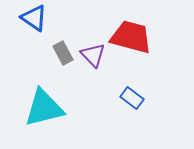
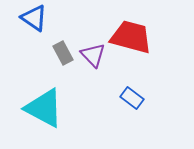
cyan triangle: rotated 42 degrees clockwise
